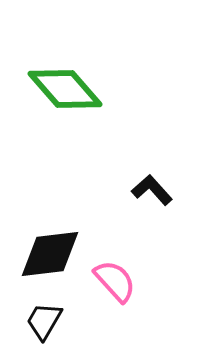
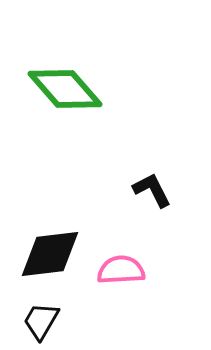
black L-shape: rotated 15 degrees clockwise
pink semicircle: moved 6 px right, 11 px up; rotated 51 degrees counterclockwise
black trapezoid: moved 3 px left
